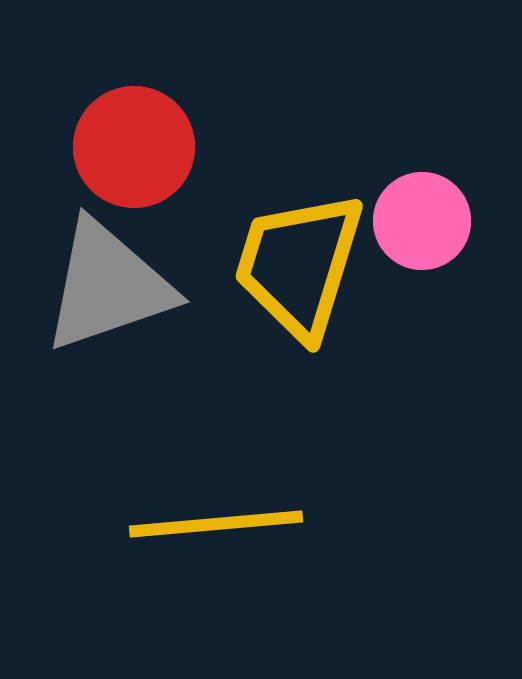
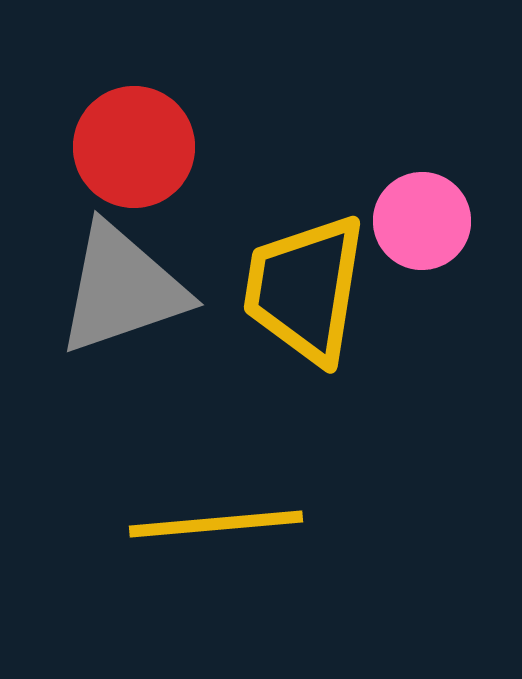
yellow trapezoid: moved 6 px right, 24 px down; rotated 8 degrees counterclockwise
gray triangle: moved 14 px right, 3 px down
